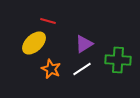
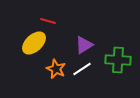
purple triangle: moved 1 px down
orange star: moved 5 px right
